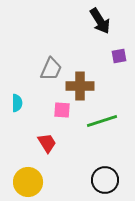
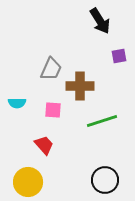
cyan semicircle: rotated 90 degrees clockwise
pink square: moved 9 px left
red trapezoid: moved 3 px left, 2 px down; rotated 10 degrees counterclockwise
